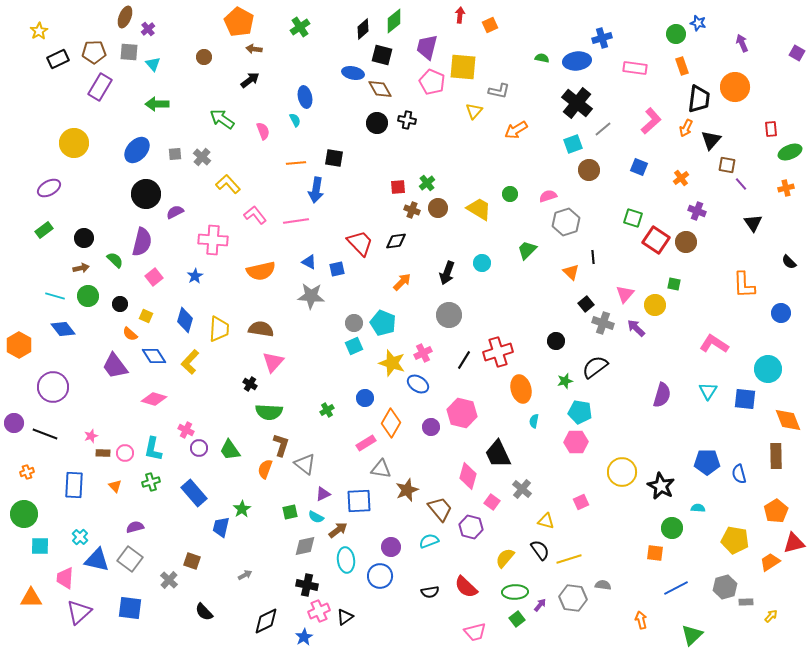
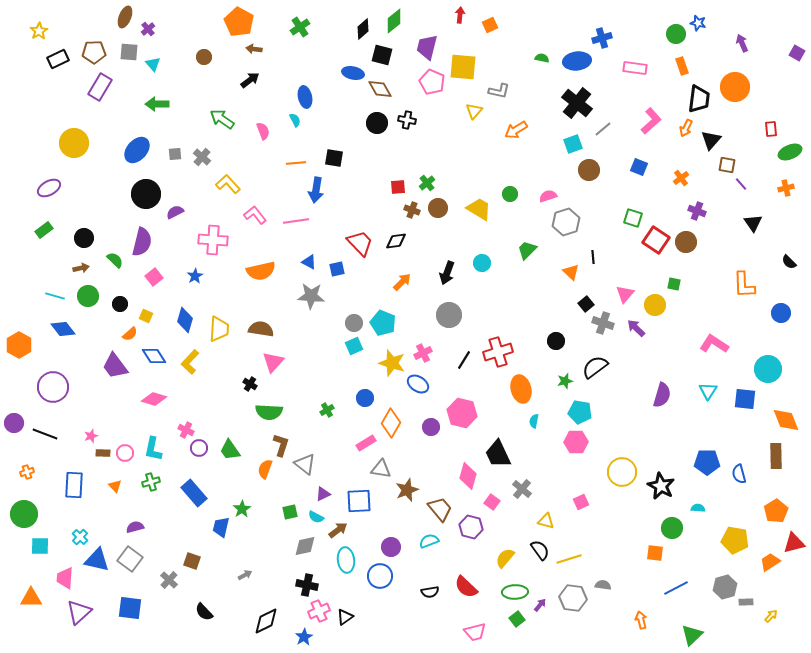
orange semicircle at (130, 334): rotated 84 degrees counterclockwise
orange diamond at (788, 420): moved 2 px left
